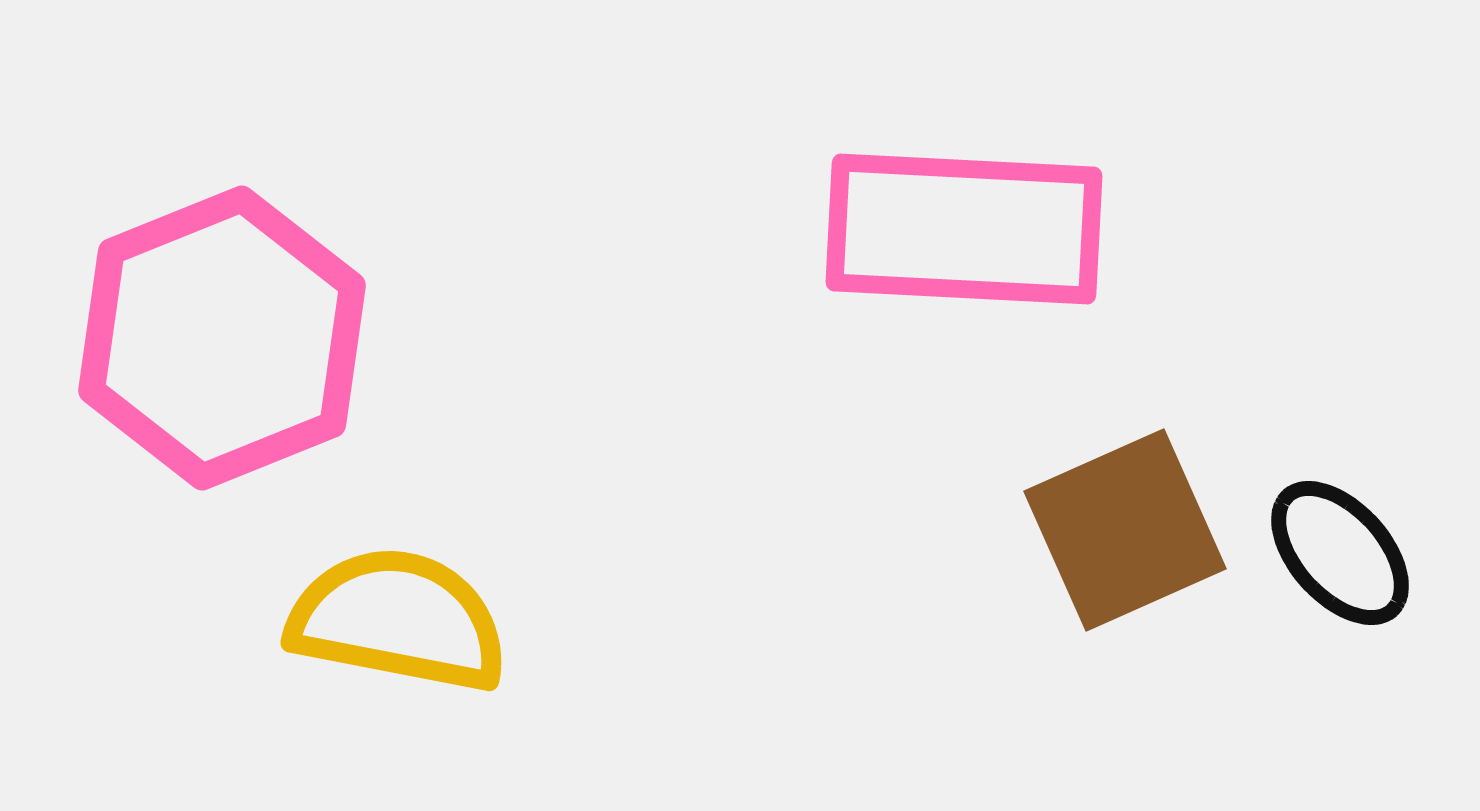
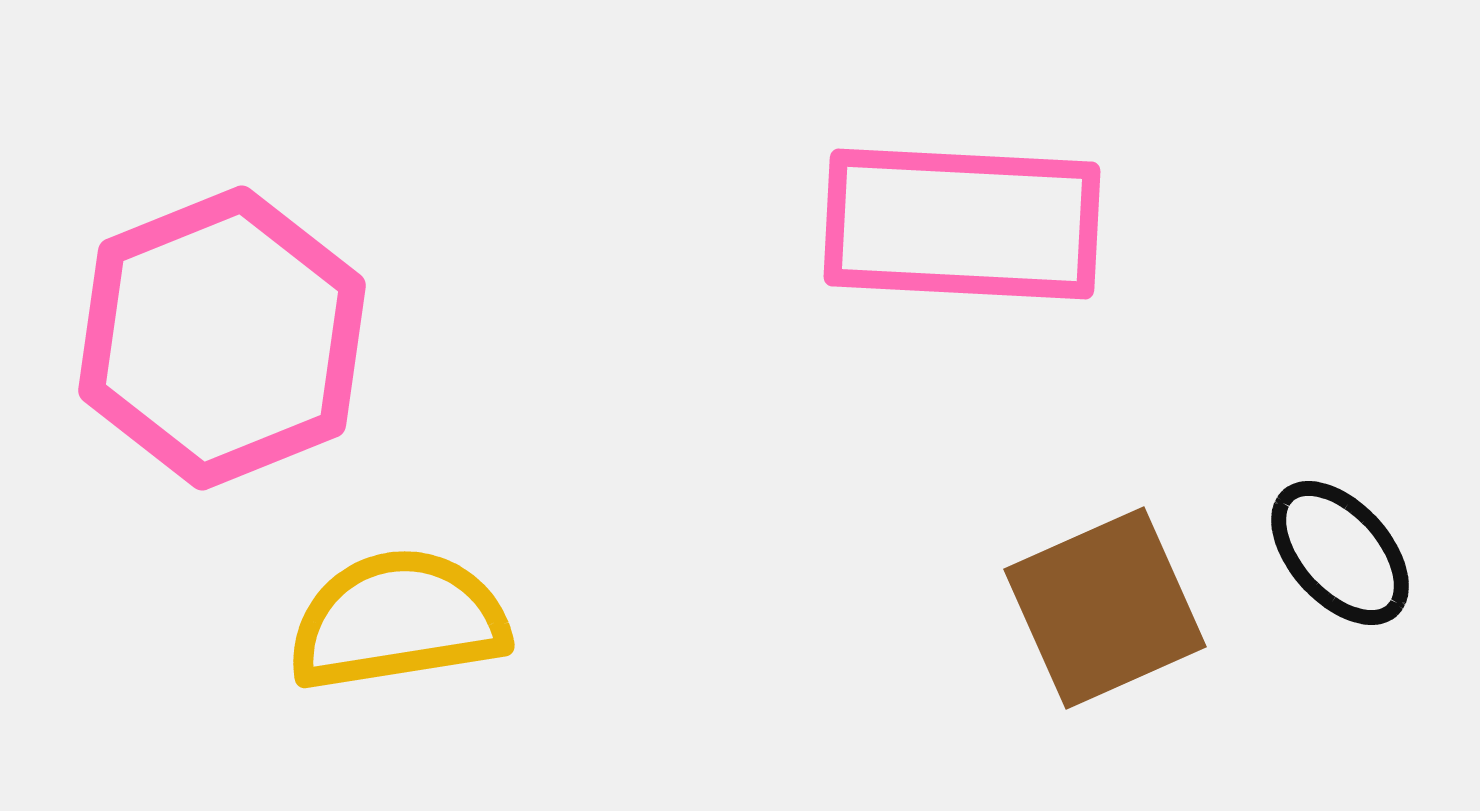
pink rectangle: moved 2 px left, 5 px up
brown square: moved 20 px left, 78 px down
yellow semicircle: rotated 20 degrees counterclockwise
